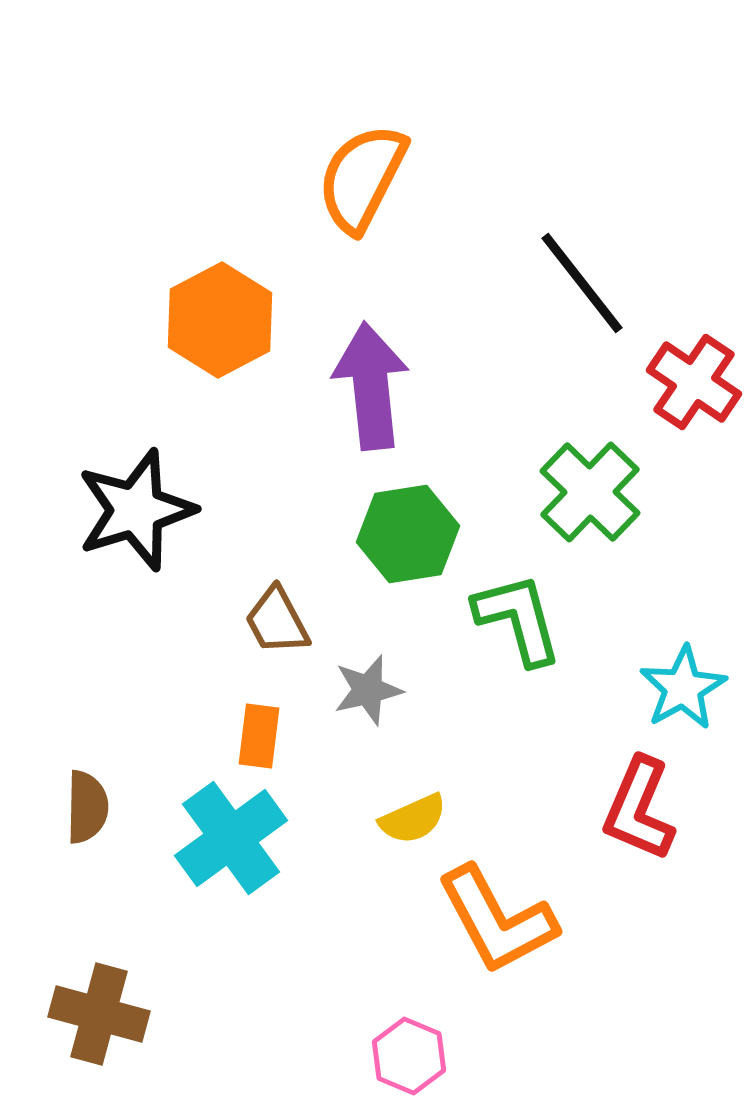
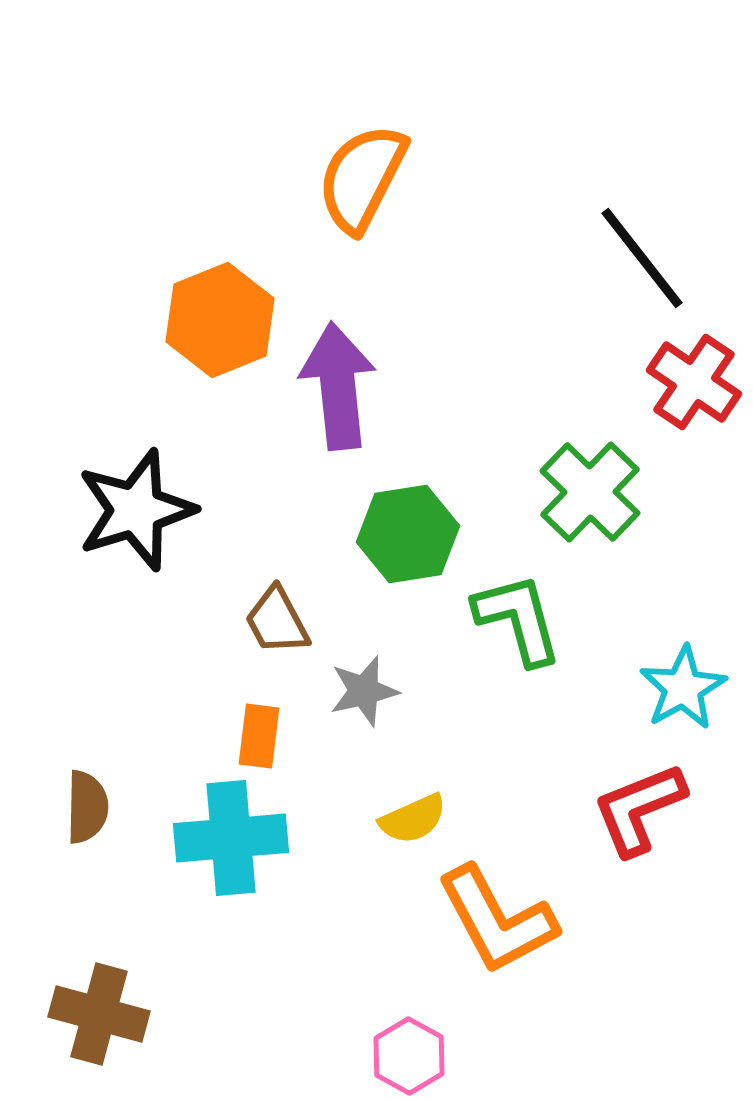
black line: moved 60 px right, 25 px up
orange hexagon: rotated 6 degrees clockwise
purple arrow: moved 33 px left
gray star: moved 4 px left, 1 px down
red L-shape: rotated 45 degrees clockwise
cyan cross: rotated 31 degrees clockwise
pink hexagon: rotated 6 degrees clockwise
